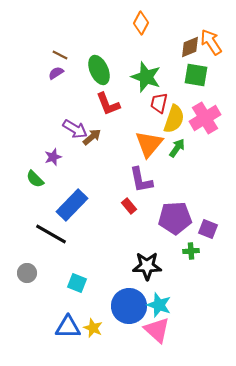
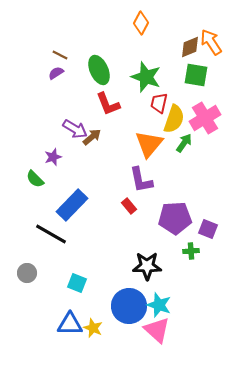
green arrow: moved 7 px right, 5 px up
blue triangle: moved 2 px right, 3 px up
